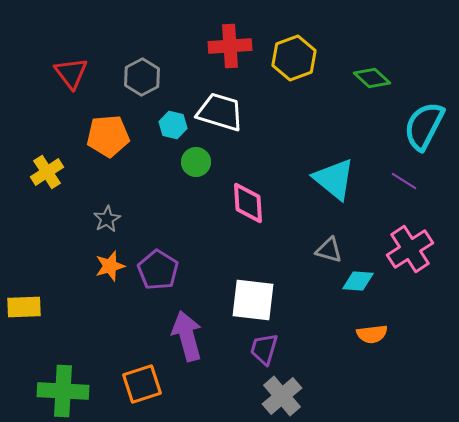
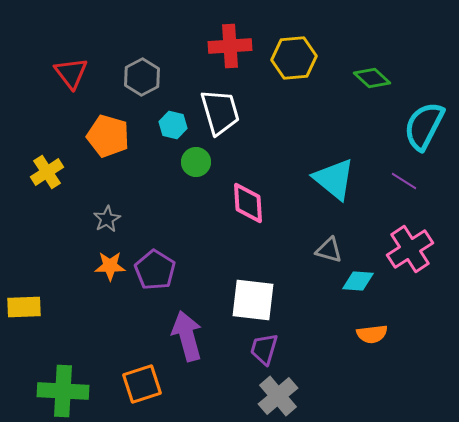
yellow hexagon: rotated 15 degrees clockwise
white trapezoid: rotated 57 degrees clockwise
orange pentagon: rotated 21 degrees clockwise
orange star: rotated 16 degrees clockwise
purple pentagon: moved 3 px left
gray cross: moved 4 px left
